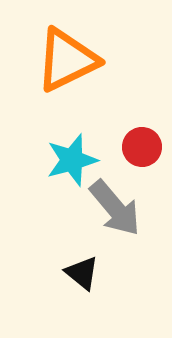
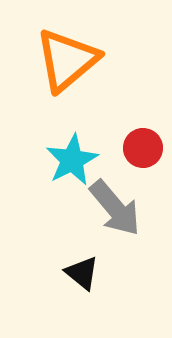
orange triangle: rotated 14 degrees counterclockwise
red circle: moved 1 px right, 1 px down
cyan star: rotated 12 degrees counterclockwise
